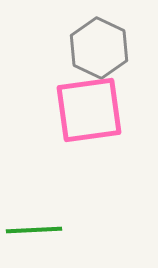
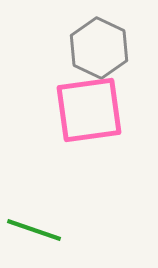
green line: rotated 22 degrees clockwise
